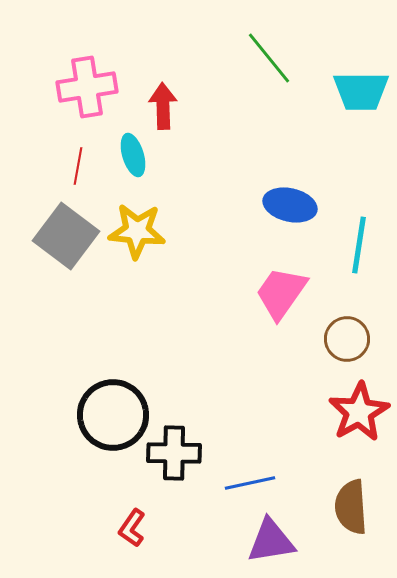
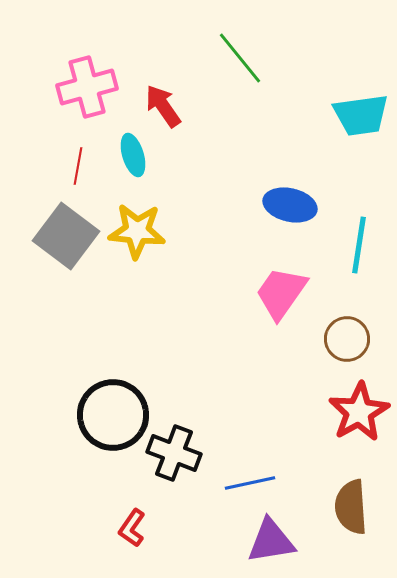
green line: moved 29 px left
pink cross: rotated 6 degrees counterclockwise
cyan trapezoid: moved 24 px down; rotated 8 degrees counterclockwise
red arrow: rotated 33 degrees counterclockwise
black cross: rotated 20 degrees clockwise
